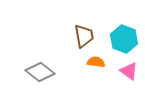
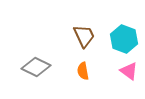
brown trapezoid: rotated 15 degrees counterclockwise
orange semicircle: moved 13 px left, 9 px down; rotated 108 degrees counterclockwise
gray diamond: moved 4 px left, 5 px up; rotated 12 degrees counterclockwise
